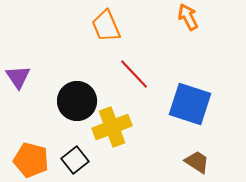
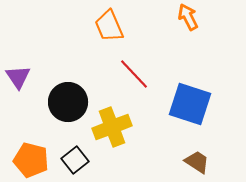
orange trapezoid: moved 3 px right
black circle: moved 9 px left, 1 px down
